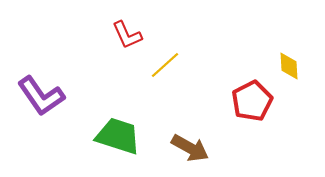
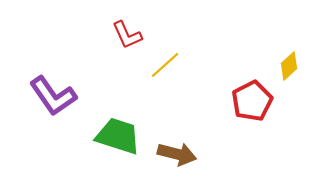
yellow diamond: rotated 52 degrees clockwise
purple L-shape: moved 12 px right
brown arrow: moved 13 px left, 6 px down; rotated 15 degrees counterclockwise
